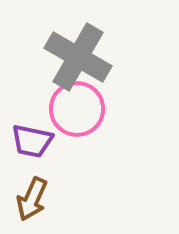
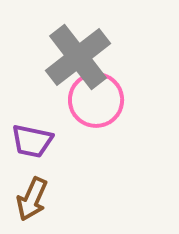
gray cross: rotated 22 degrees clockwise
pink circle: moved 19 px right, 9 px up
